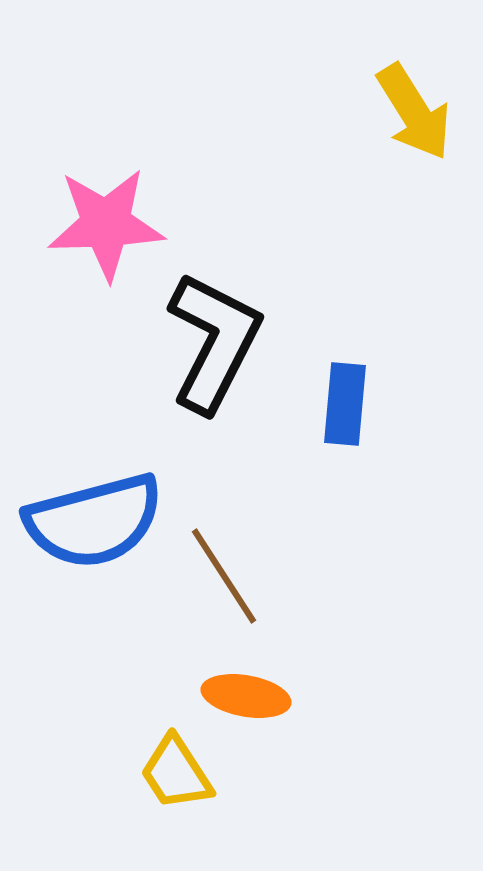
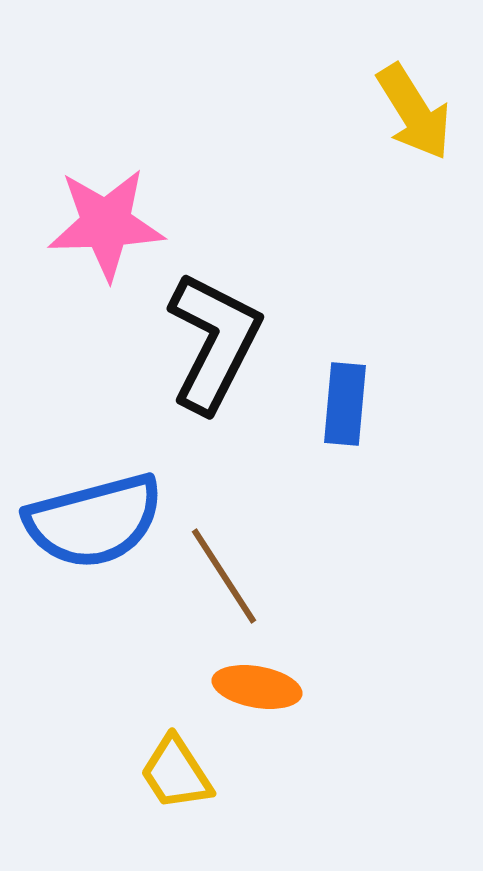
orange ellipse: moved 11 px right, 9 px up
